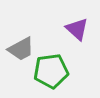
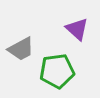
green pentagon: moved 6 px right
